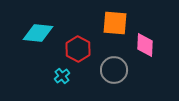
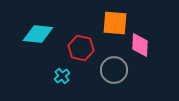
cyan diamond: moved 1 px down
pink diamond: moved 5 px left
red hexagon: moved 3 px right, 1 px up; rotated 15 degrees counterclockwise
